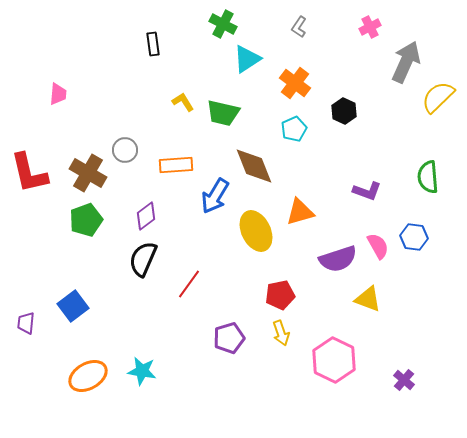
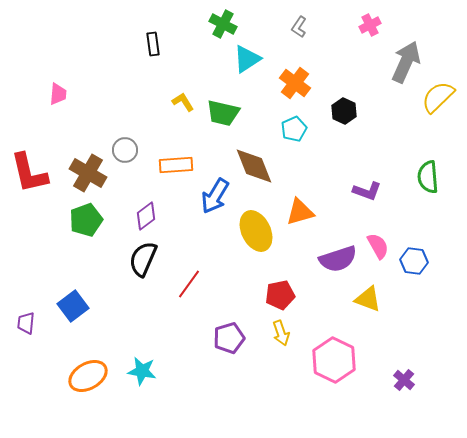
pink cross: moved 2 px up
blue hexagon: moved 24 px down
